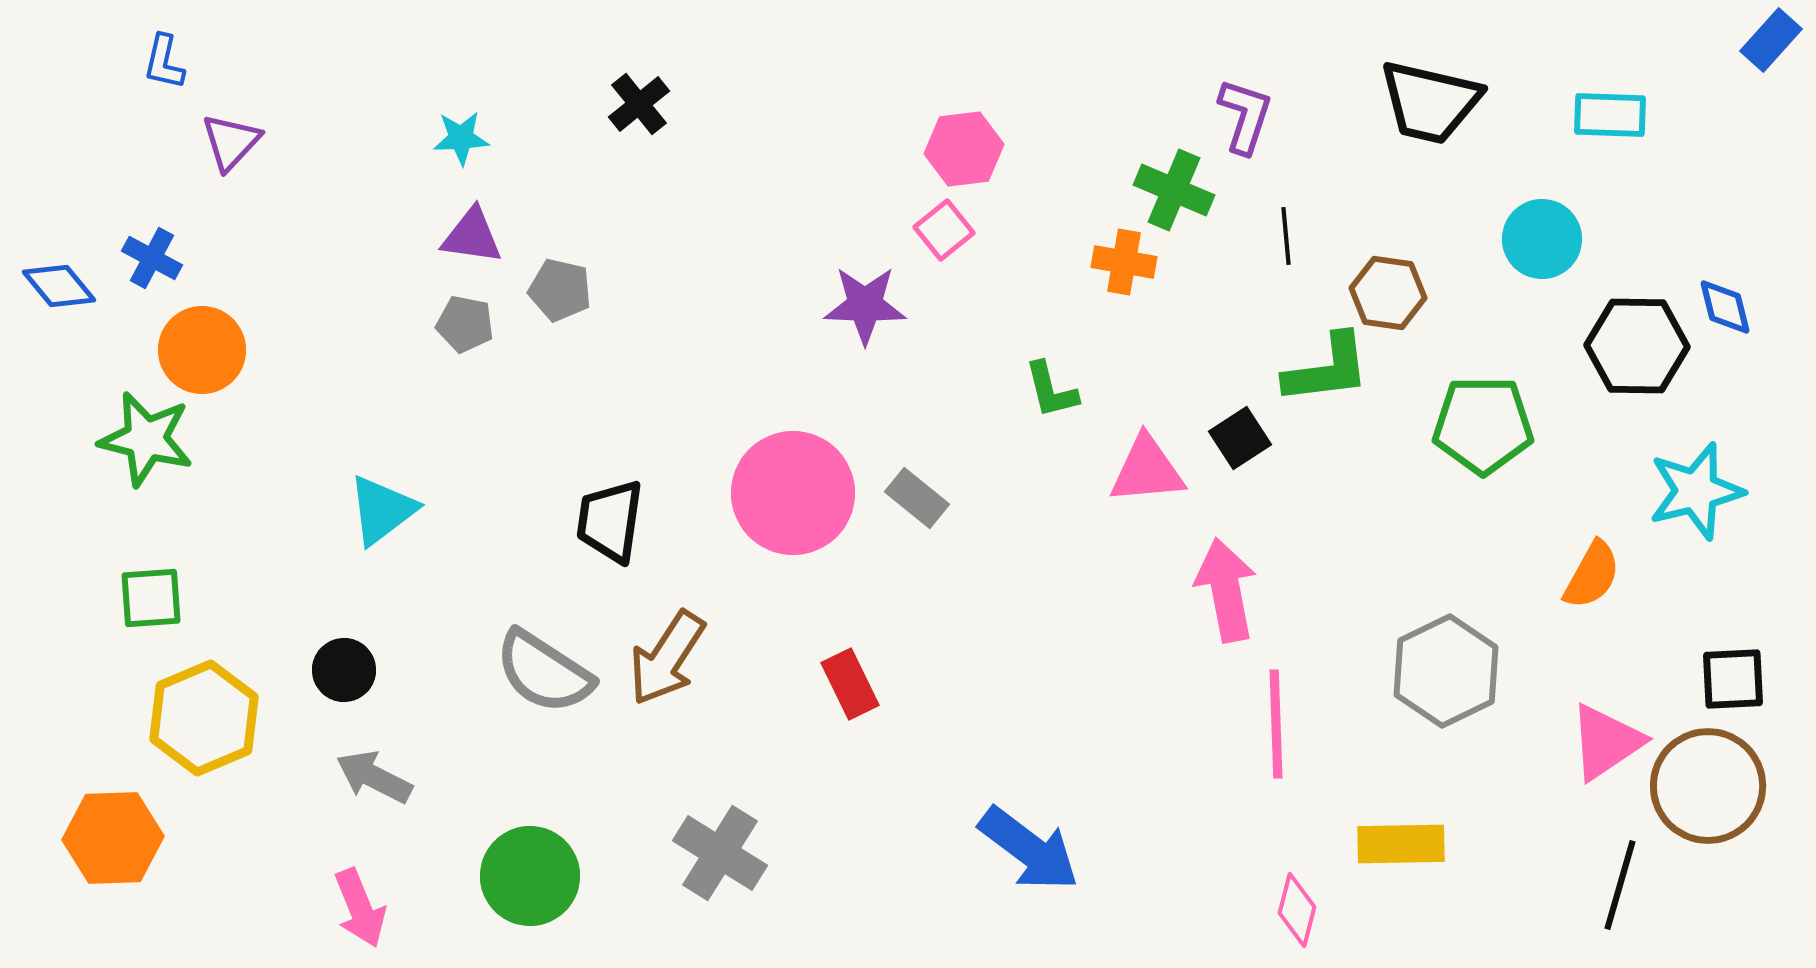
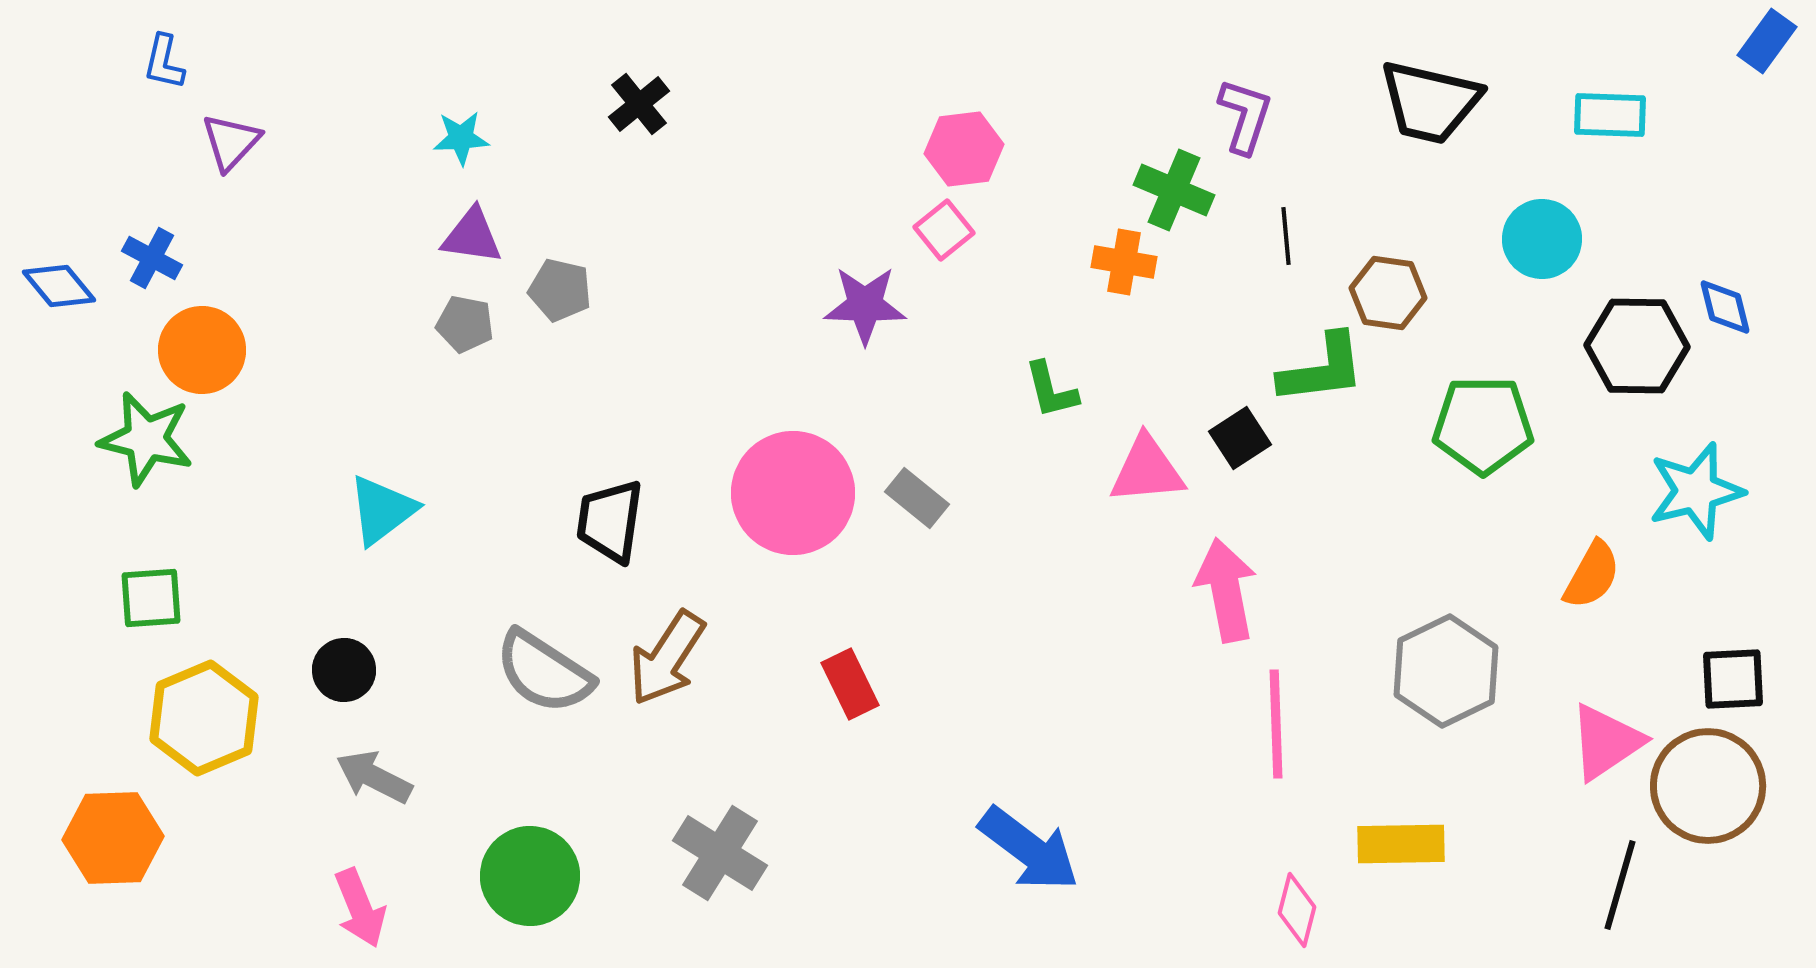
blue rectangle at (1771, 40): moved 4 px left, 1 px down; rotated 6 degrees counterclockwise
green L-shape at (1327, 369): moved 5 px left
